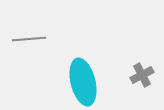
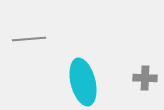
gray cross: moved 3 px right, 3 px down; rotated 30 degrees clockwise
